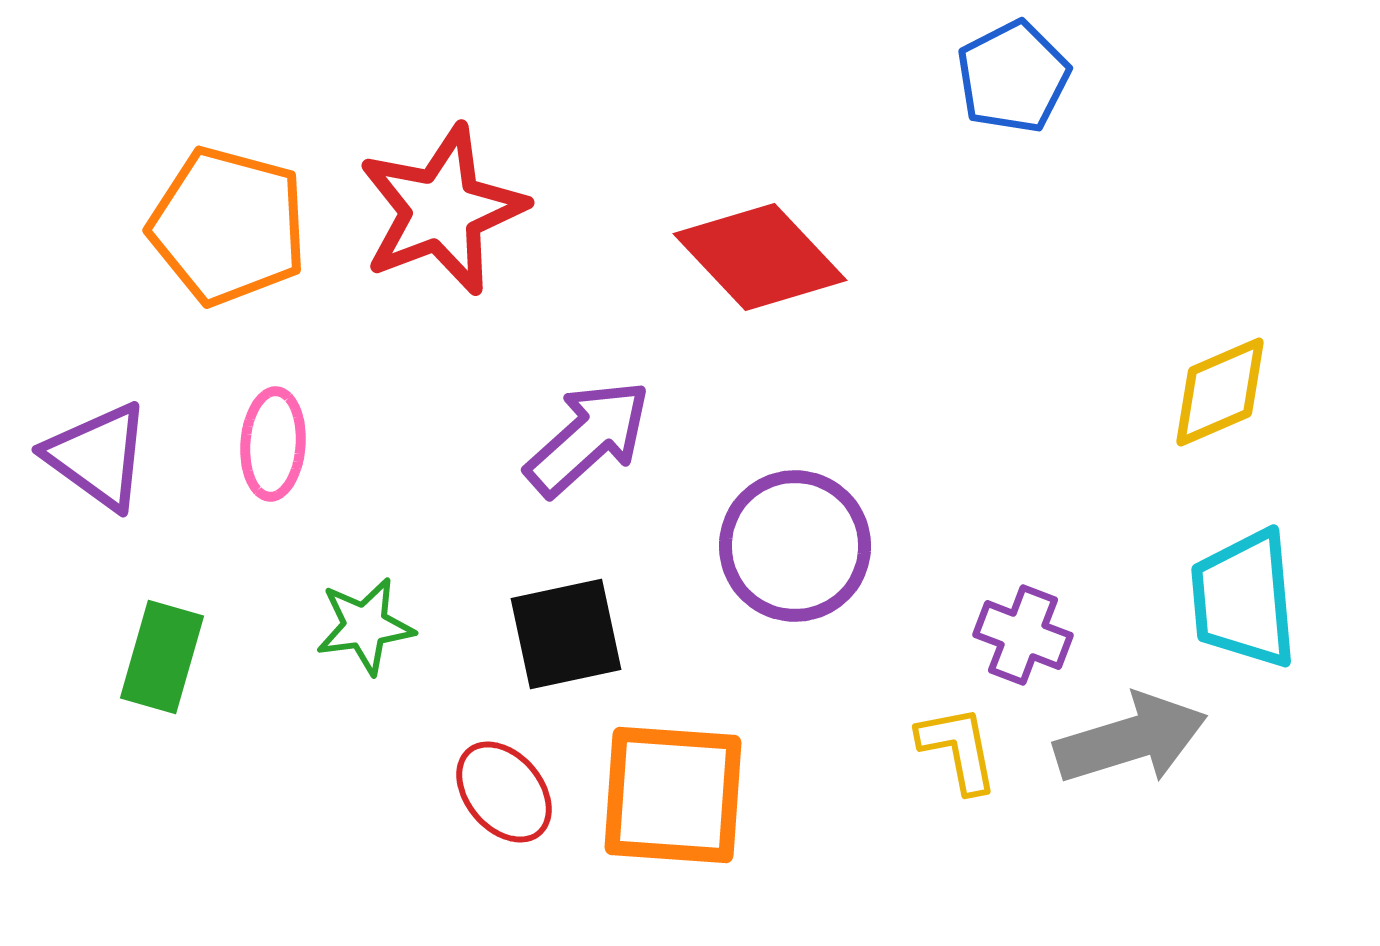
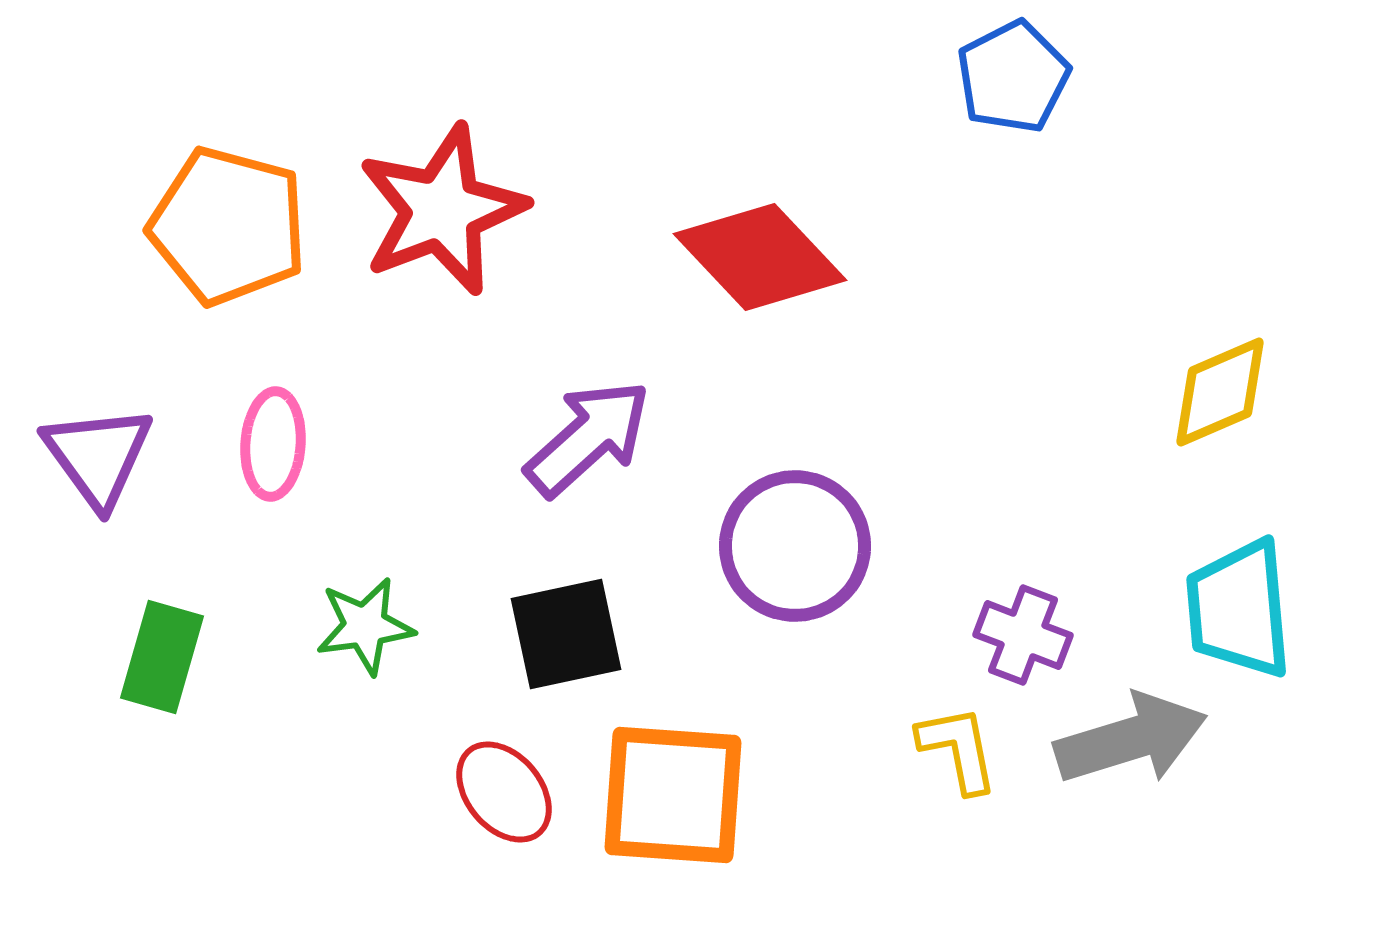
purple triangle: rotated 18 degrees clockwise
cyan trapezoid: moved 5 px left, 10 px down
